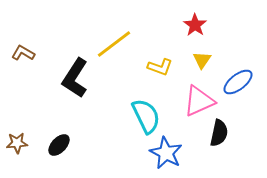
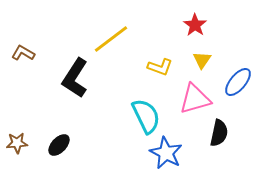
yellow line: moved 3 px left, 5 px up
blue ellipse: rotated 12 degrees counterclockwise
pink triangle: moved 4 px left, 2 px up; rotated 8 degrees clockwise
